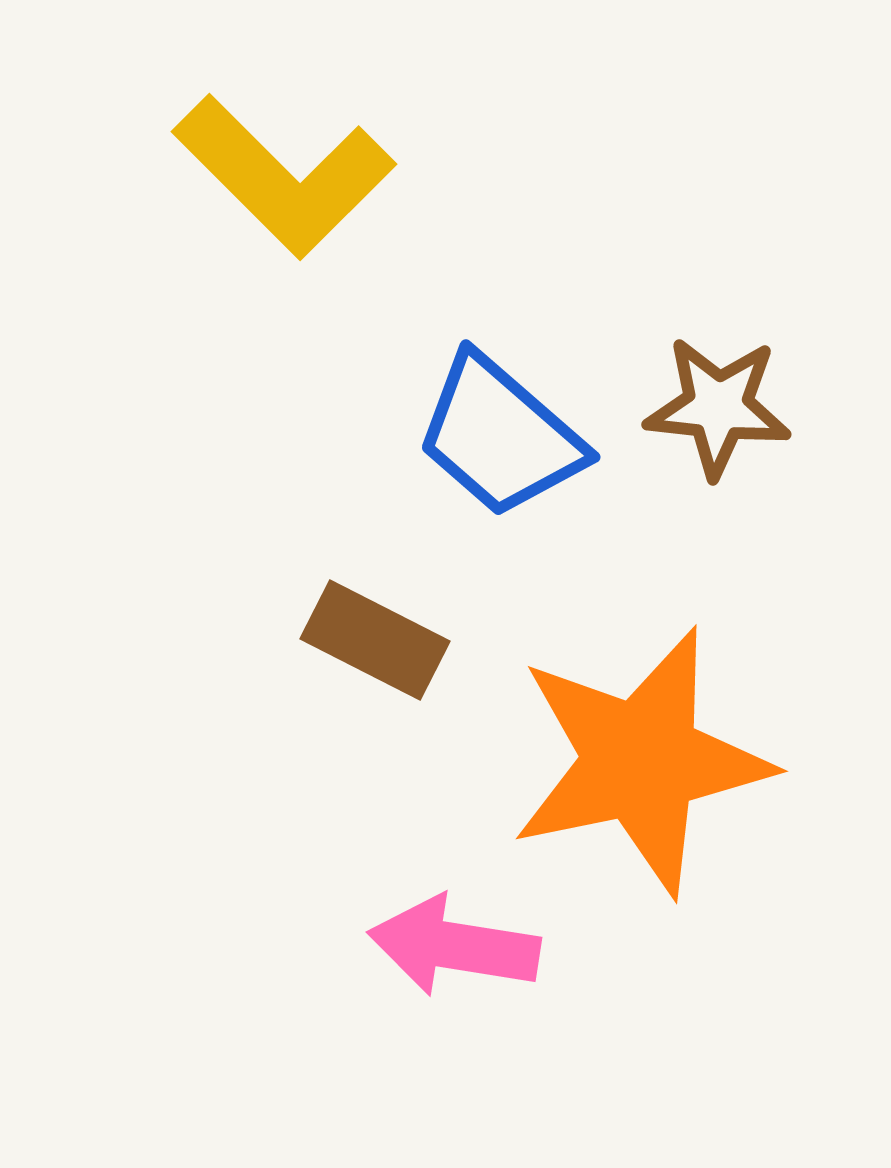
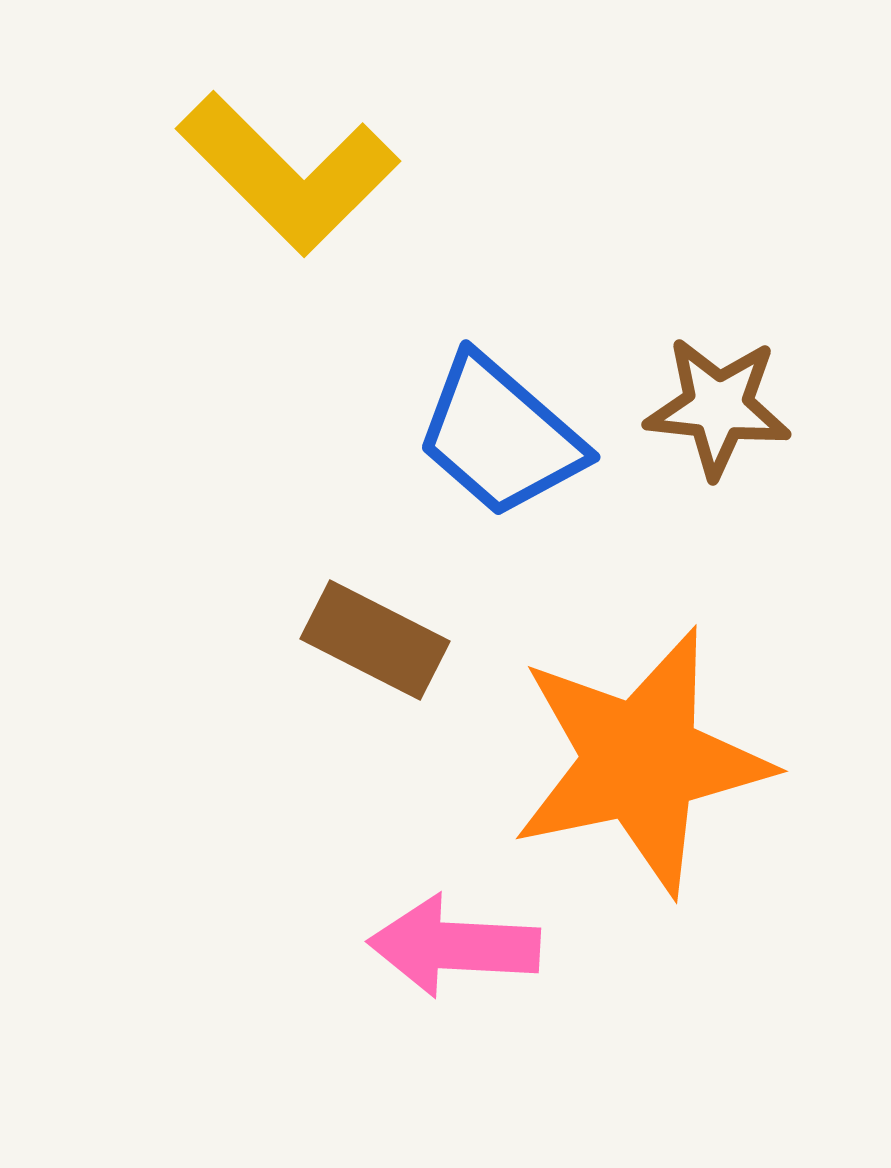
yellow L-shape: moved 4 px right, 3 px up
pink arrow: rotated 6 degrees counterclockwise
